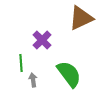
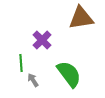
brown triangle: rotated 16 degrees clockwise
gray arrow: rotated 24 degrees counterclockwise
